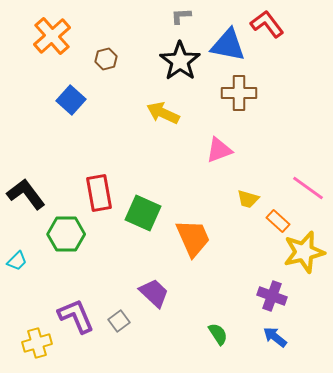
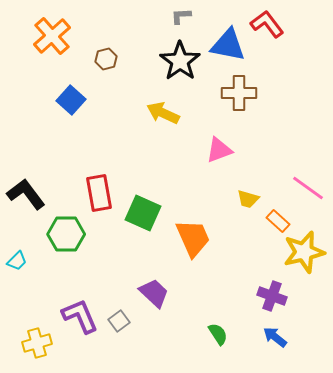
purple L-shape: moved 4 px right
